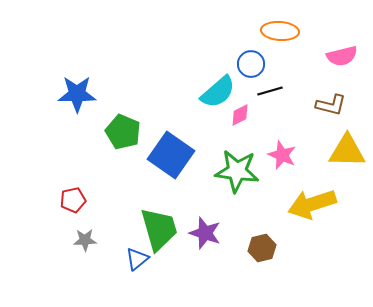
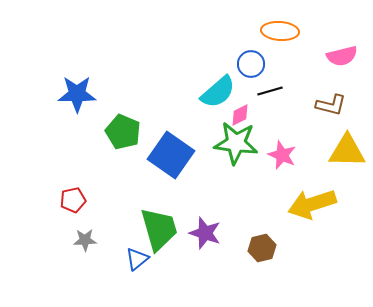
green star: moved 1 px left, 28 px up
